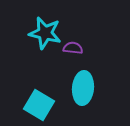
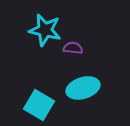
cyan star: moved 3 px up
cyan ellipse: rotated 68 degrees clockwise
